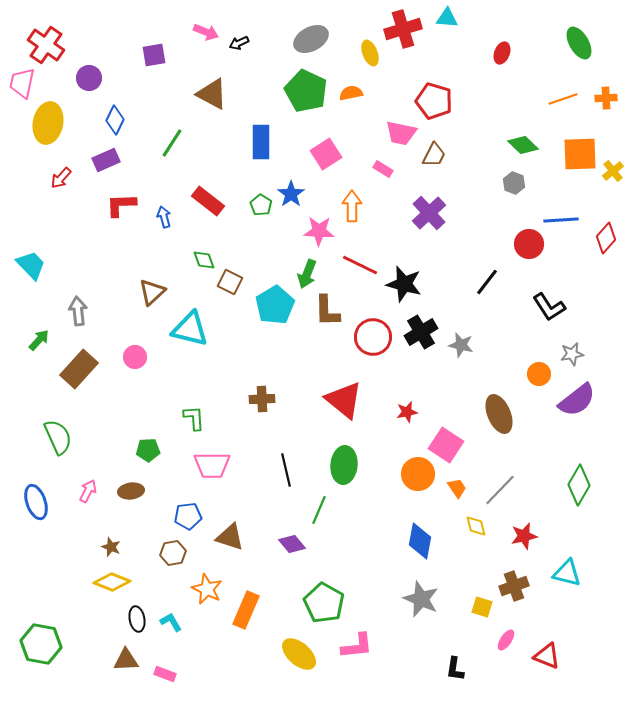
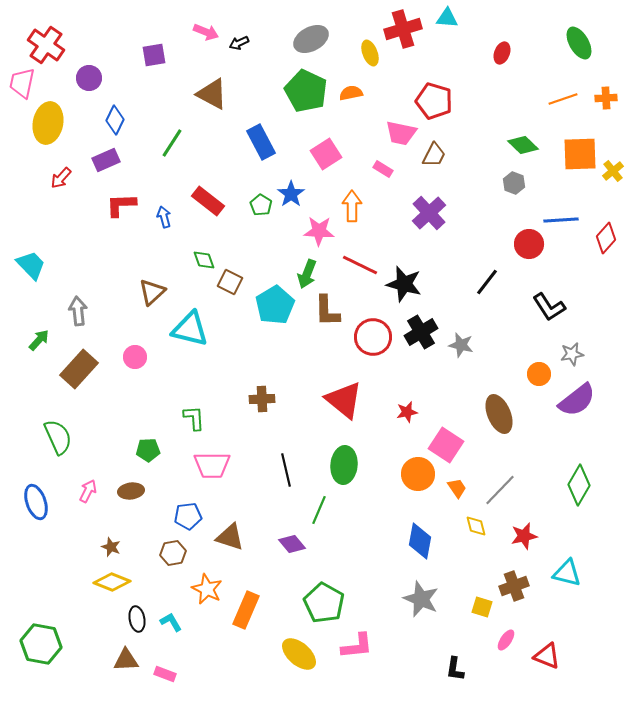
blue rectangle at (261, 142): rotated 28 degrees counterclockwise
